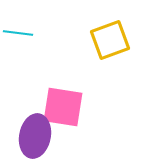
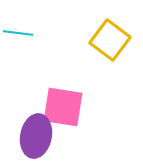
yellow square: rotated 33 degrees counterclockwise
purple ellipse: moved 1 px right
